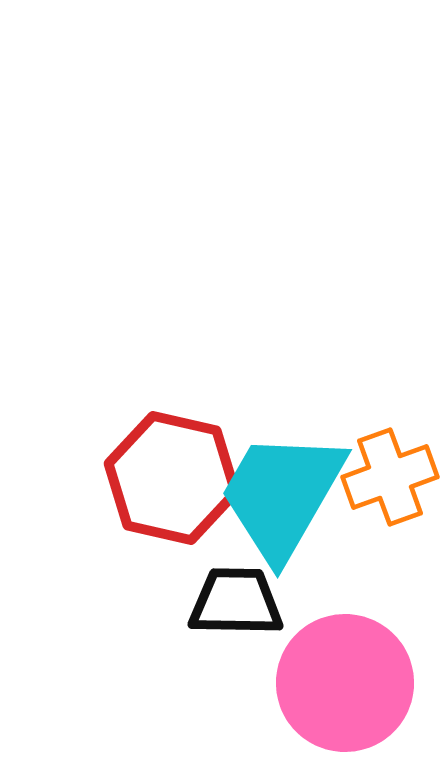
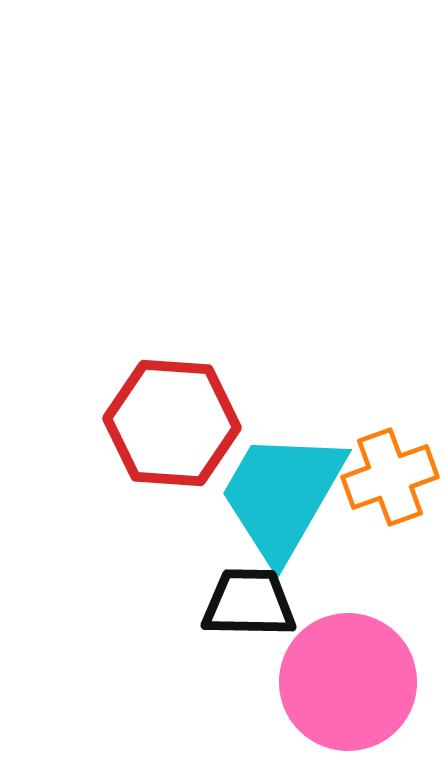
red hexagon: moved 55 px up; rotated 9 degrees counterclockwise
black trapezoid: moved 13 px right, 1 px down
pink circle: moved 3 px right, 1 px up
